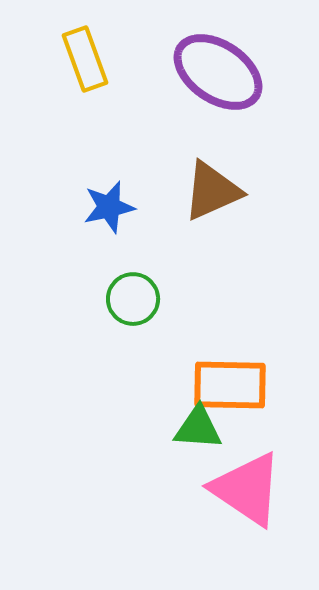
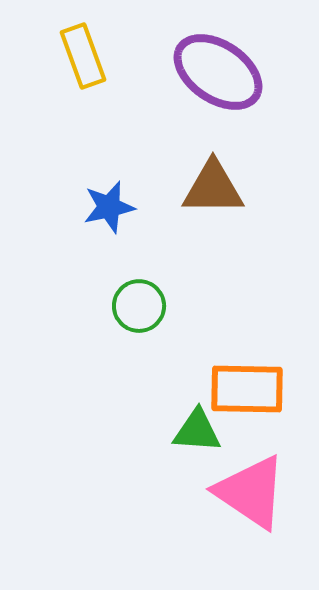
yellow rectangle: moved 2 px left, 3 px up
brown triangle: moved 1 px right, 3 px up; rotated 24 degrees clockwise
green circle: moved 6 px right, 7 px down
orange rectangle: moved 17 px right, 4 px down
green triangle: moved 1 px left, 3 px down
pink triangle: moved 4 px right, 3 px down
